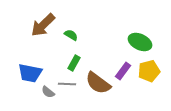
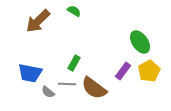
brown arrow: moved 5 px left, 4 px up
green semicircle: moved 3 px right, 24 px up
green ellipse: rotated 30 degrees clockwise
yellow pentagon: rotated 15 degrees counterclockwise
brown semicircle: moved 4 px left, 5 px down
